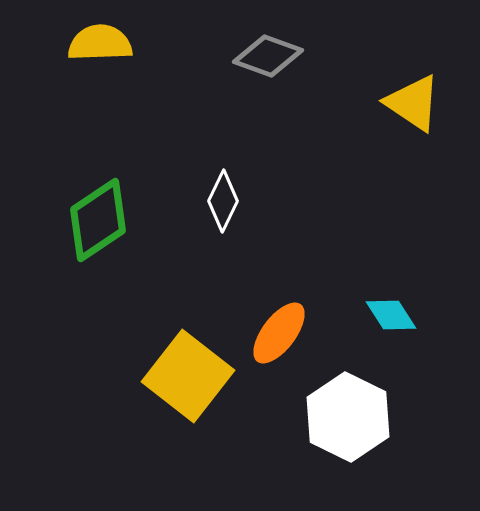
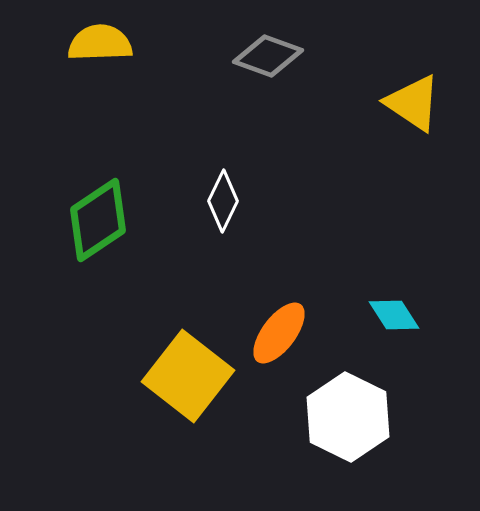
cyan diamond: moved 3 px right
